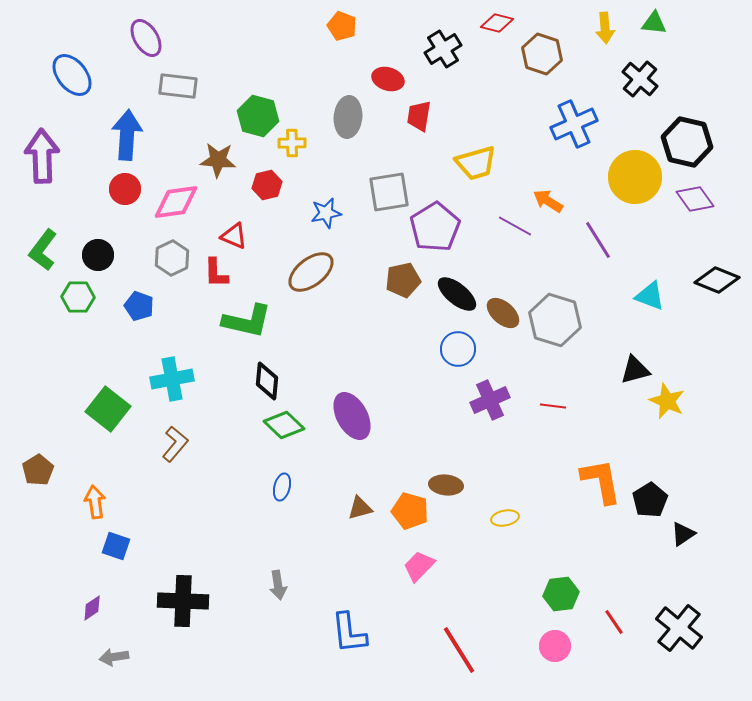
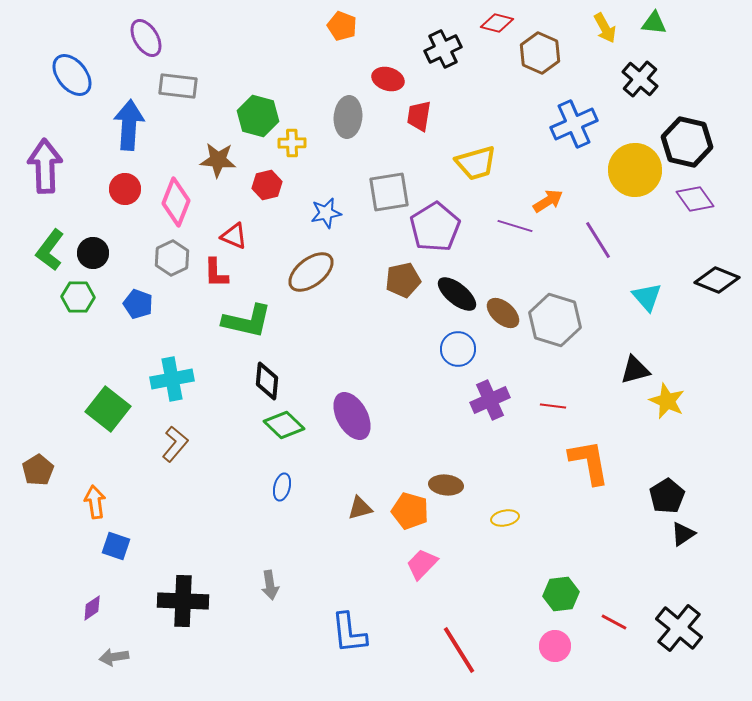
yellow arrow at (605, 28): rotated 24 degrees counterclockwise
black cross at (443, 49): rotated 6 degrees clockwise
brown hexagon at (542, 54): moved 2 px left, 1 px up; rotated 6 degrees clockwise
blue arrow at (127, 135): moved 2 px right, 10 px up
purple arrow at (42, 156): moved 3 px right, 10 px down
yellow circle at (635, 177): moved 7 px up
orange arrow at (548, 201): rotated 116 degrees clockwise
pink diamond at (176, 202): rotated 60 degrees counterclockwise
purple line at (515, 226): rotated 12 degrees counterclockwise
green L-shape at (43, 250): moved 7 px right
black circle at (98, 255): moved 5 px left, 2 px up
cyan triangle at (650, 296): moved 3 px left, 1 px down; rotated 28 degrees clockwise
blue pentagon at (139, 306): moved 1 px left, 2 px up
orange L-shape at (601, 481): moved 12 px left, 19 px up
black pentagon at (650, 500): moved 17 px right, 4 px up
pink trapezoid at (419, 566): moved 3 px right, 2 px up
gray arrow at (278, 585): moved 8 px left
red line at (614, 622): rotated 28 degrees counterclockwise
